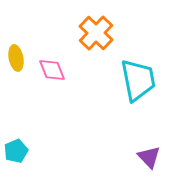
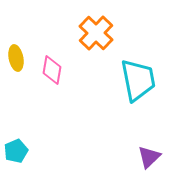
pink diamond: rotated 32 degrees clockwise
purple triangle: rotated 30 degrees clockwise
